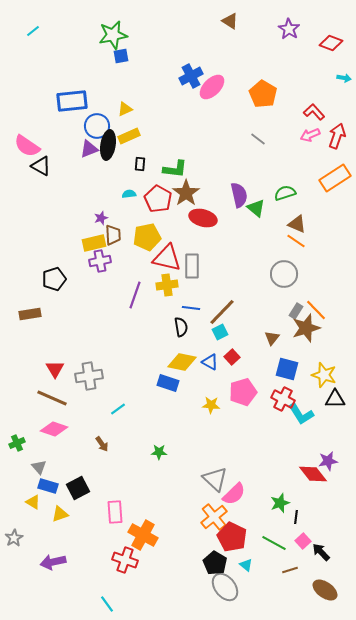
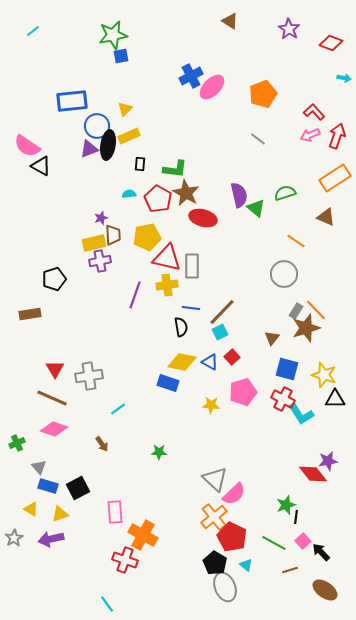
orange pentagon at (263, 94): rotated 20 degrees clockwise
yellow triangle at (125, 109): rotated 21 degrees counterclockwise
brown star at (186, 193): rotated 8 degrees counterclockwise
brown triangle at (297, 224): moved 29 px right, 7 px up
yellow triangle at (33, 502): moved 2 px left, 7 px down
green star at (280, 503): moved 6 px right, 2 px down
purple arrow at (53, 562): moved 2 px left, 23 px up
gray ellipse at (225, 587): rotated 16 degrees clockwise
